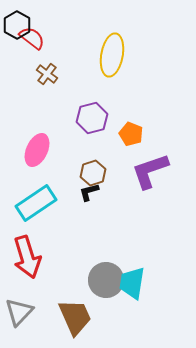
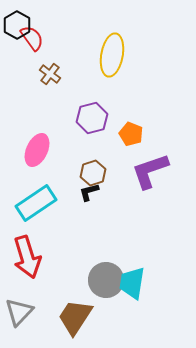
red semicircle: rotated 16 degrees clockwise
brown cross: moved 3 px right
brown trapezoid: rotated 123 degrees counterclockwise
